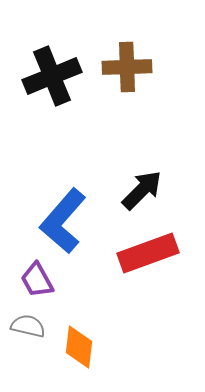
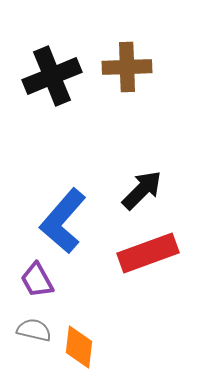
gray semicircle: moved 6 px right, 4 px down
